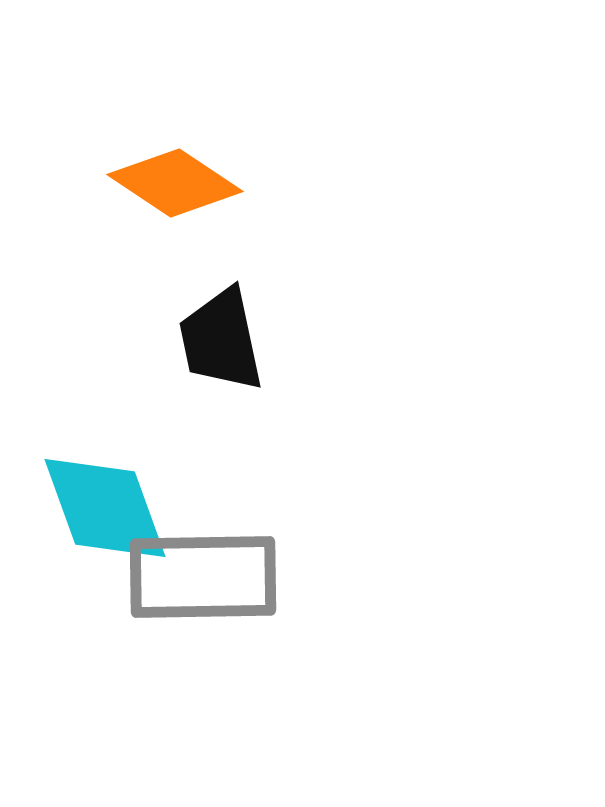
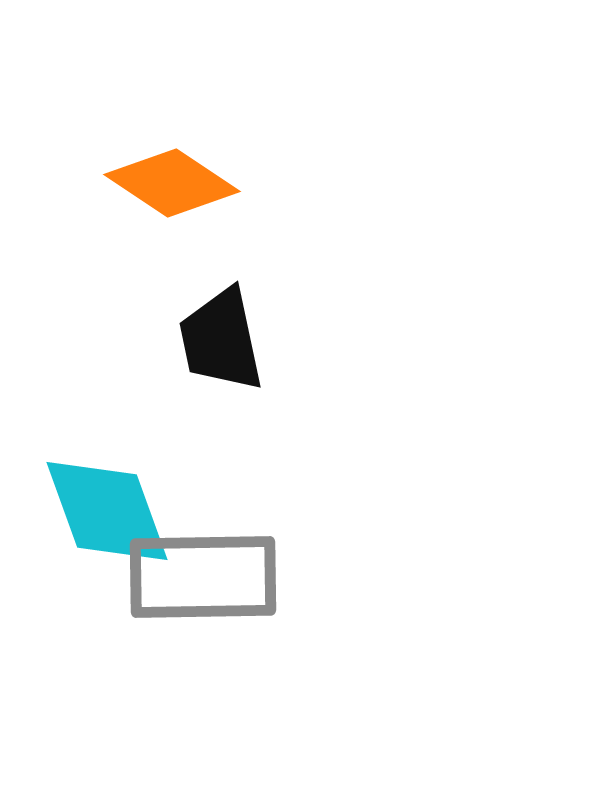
orange diamond: moved 3 px left
cyan diamond: moved 2 px right, 3 px down
